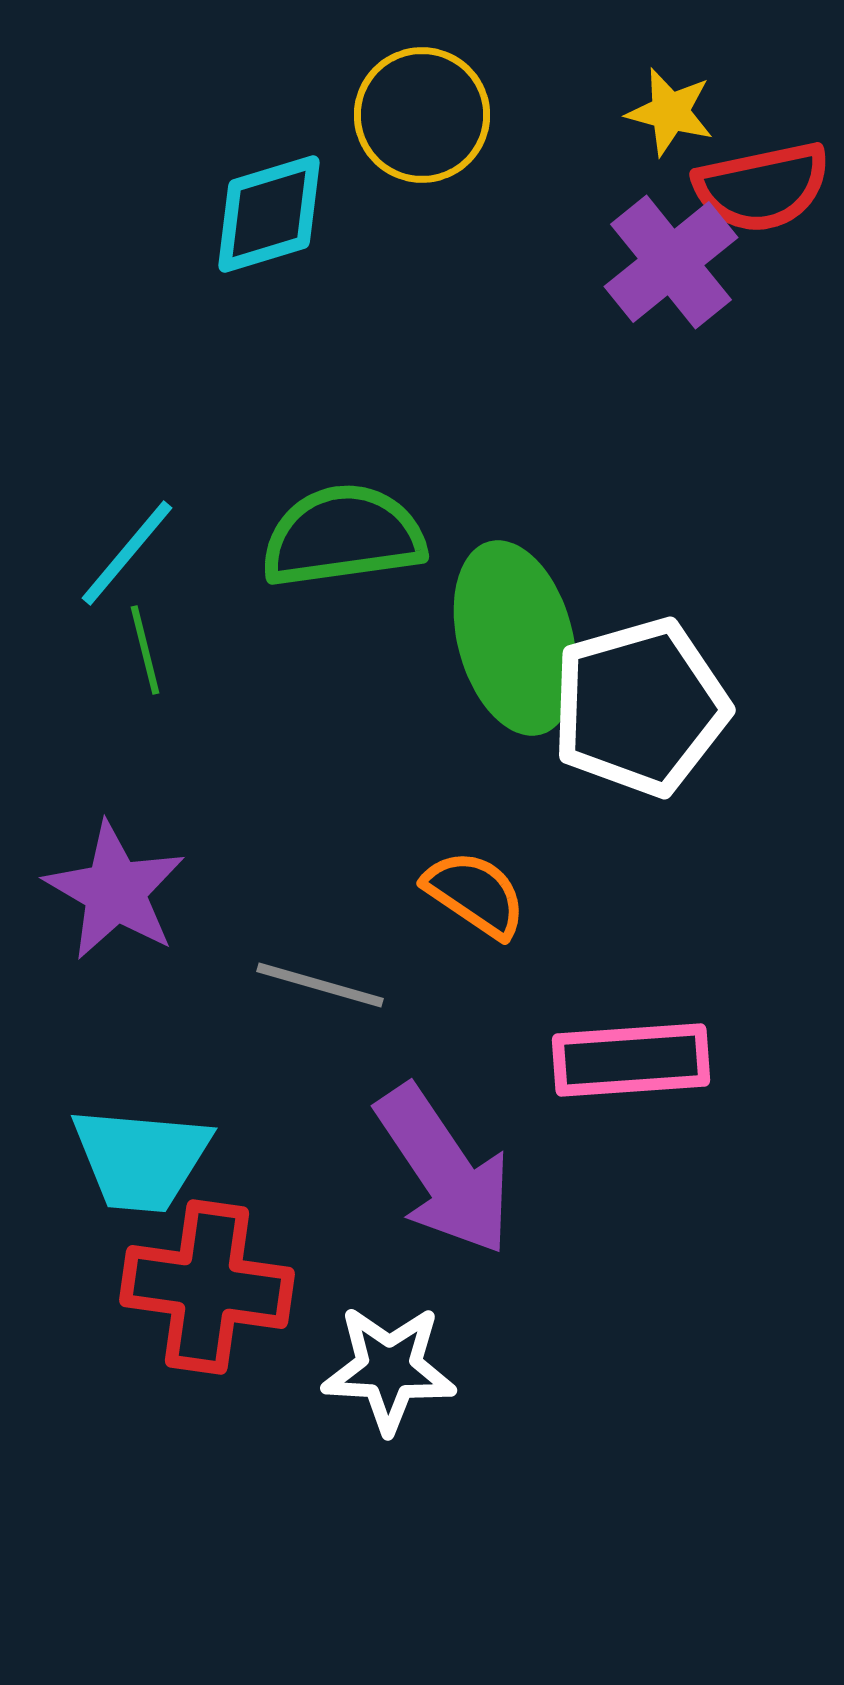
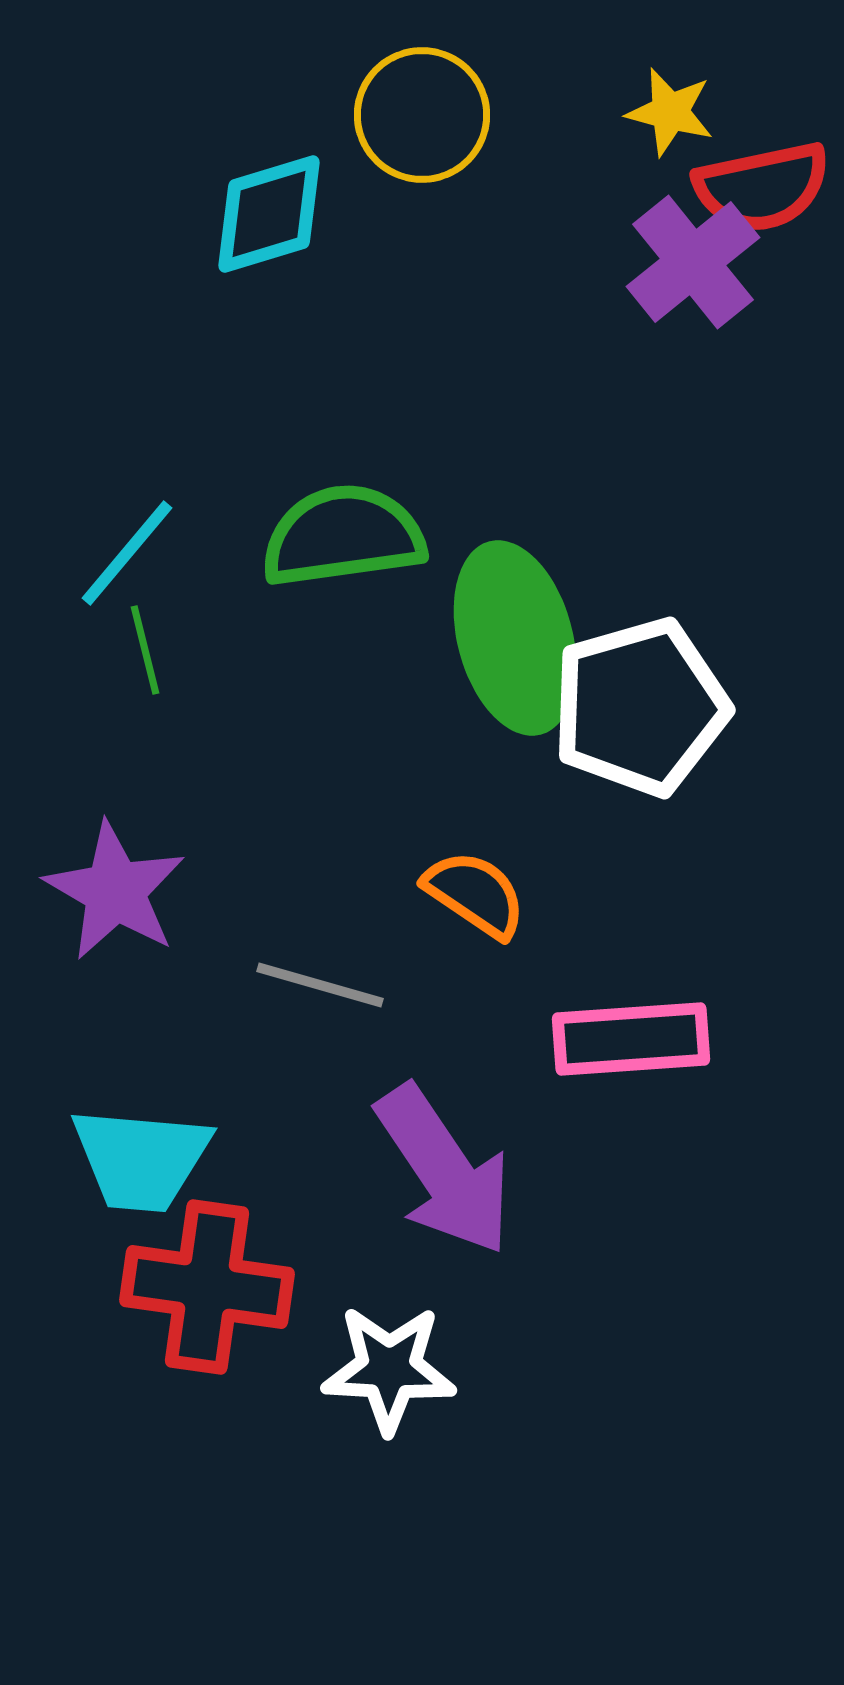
purple cross: moved 22 px right
pink rectangle: moved 21 px up
